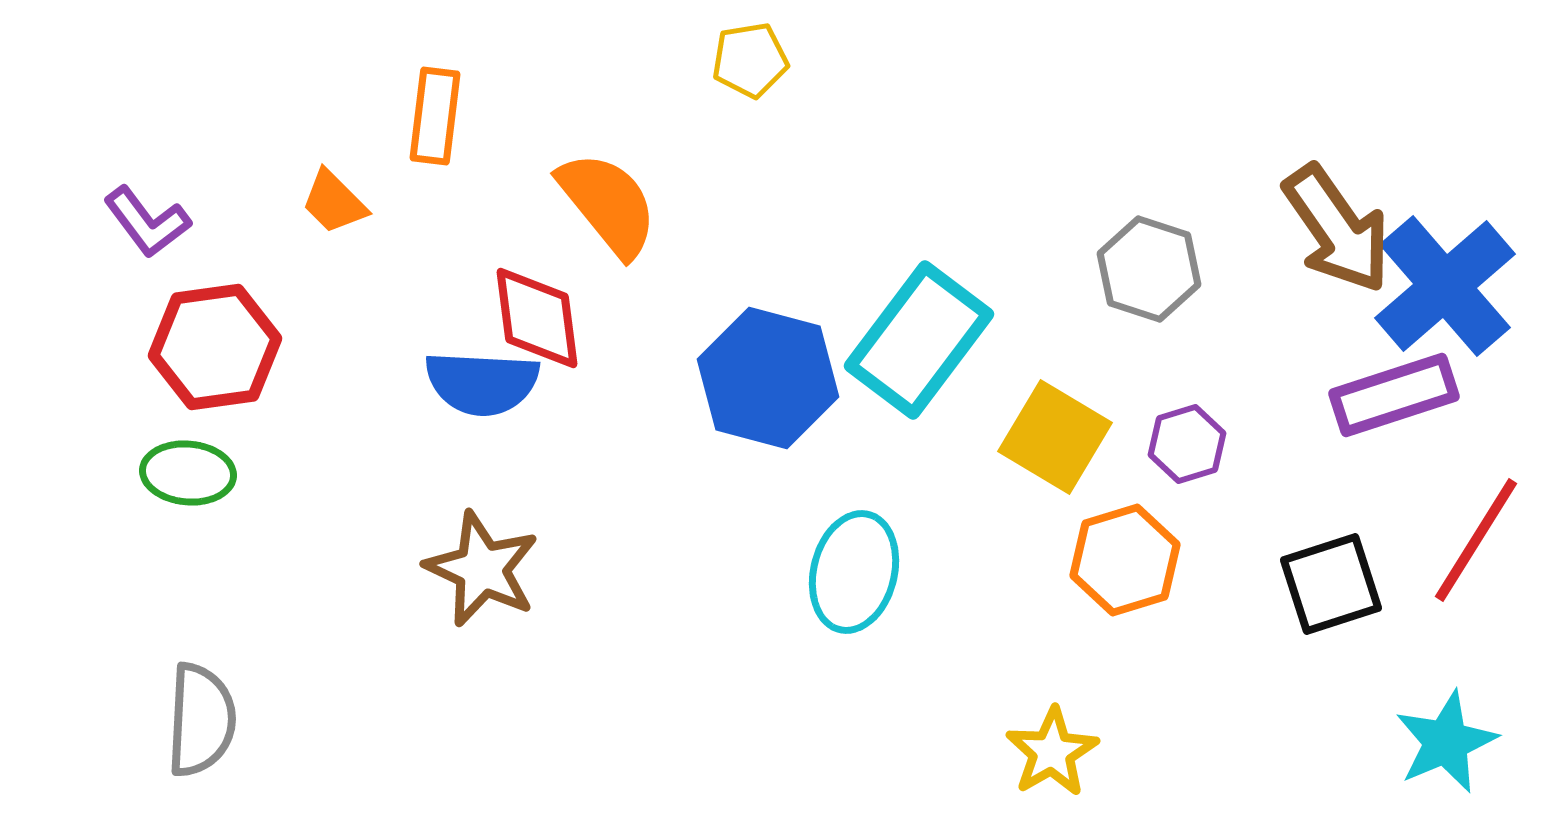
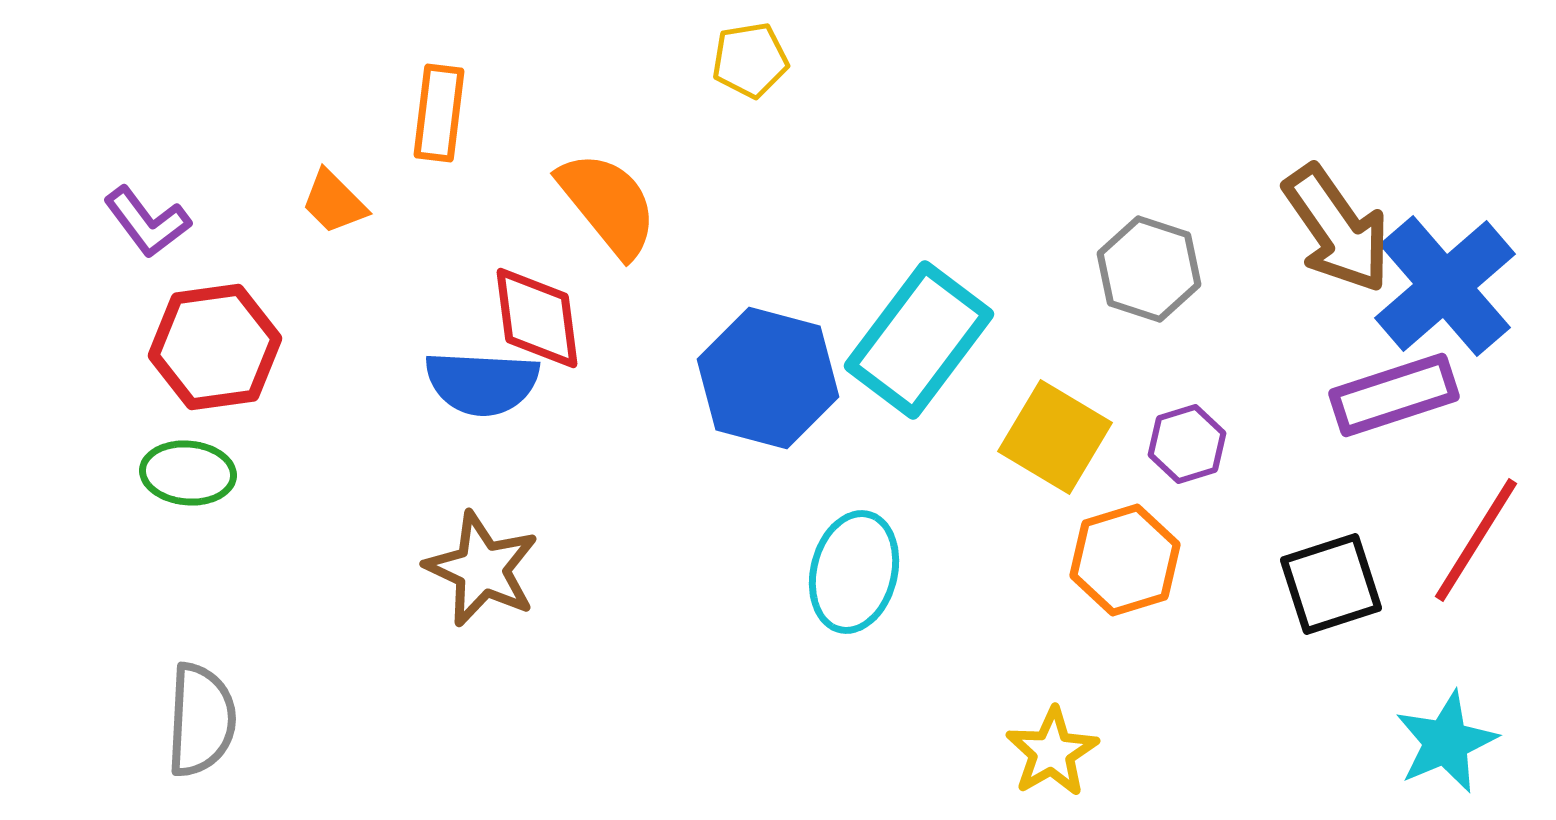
orange rectangle: moved 4 px right, 3 px up
